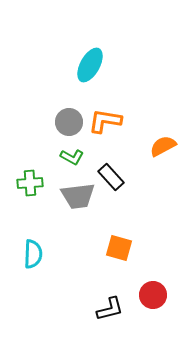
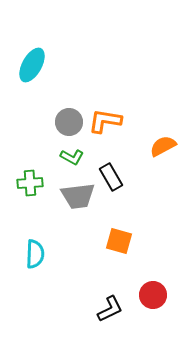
cyan ellipse: moved 58 px left
black rectangle: rotated 12 degrees clockwise
orange square: moved 7 px up
cyan semicircle: moved 2 px right
black L-shape: rotated 12 degrees counterclockwise
